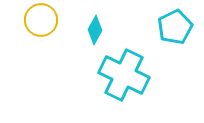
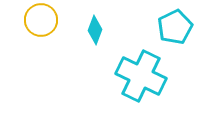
cyan diamond: rotated 8 degrees counterclockwise
cyan cross: moved 17 px right, 1 px down
